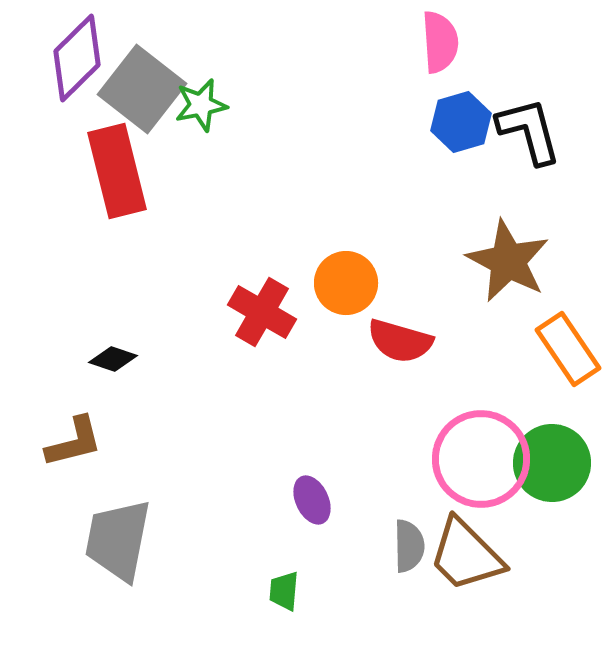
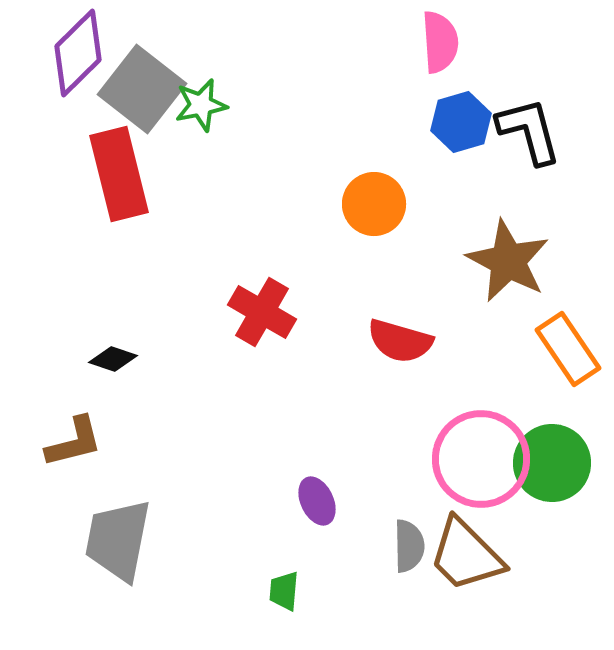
purple diamond: moved 1 px right, 5 px up
red rectangle: moved 2 px right, 3 px down
orange circle: moved 28 px right, 79 px up
purple ellipse: moved 5 px right, 1 px down
